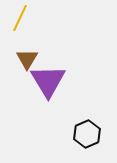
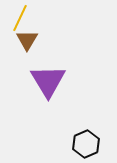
brown triangle: moved 19 px up
black hexagon: moved 1 px left, 10 px down
